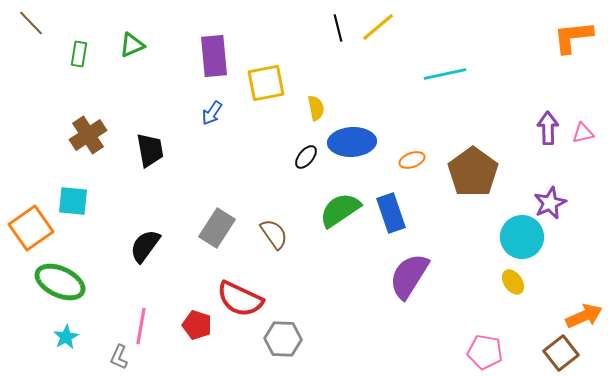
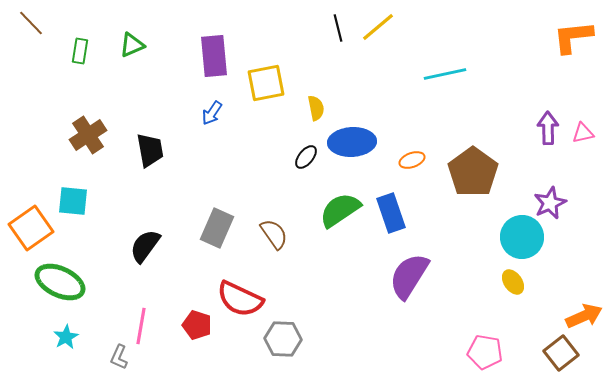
green rectangle: moved 1 px right, 3 px up
gray rectangle: rotated 9 degrees counterclockwise
